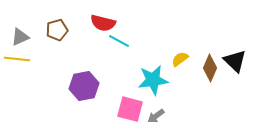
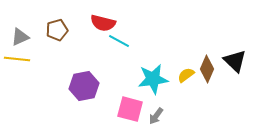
yellow semicircle: moved 6 px right, 16 px down
brown diamond: moved 3 px left, 1 px down
cyan star: moved 1 px up
gray arrow: rotated 18 degrees counterclockwise
